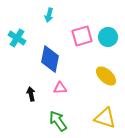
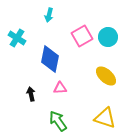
pink square: rotated 15 degrees counterclockwise
